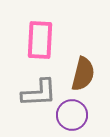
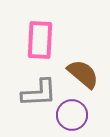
brown semicircle: rotated 64 degrees counterclockwise
